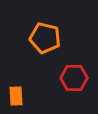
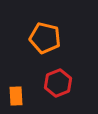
red hexagon: moved 16 px left, 5 px down; rotated 20 degrees counterclockwise
